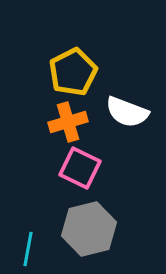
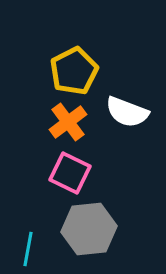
yellow pentagon: moved 1 px right, 1 px up
orange cross: rotated 21 degrees counterclockwise
pink square: moved 10 px left, 5 px down
gray hexagon: rotated 8 degrees clockwise
